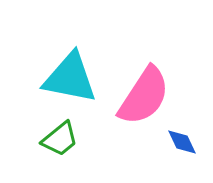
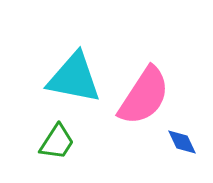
cyan triangle: moved 4 px right
green trapezoid: moved 3 px left, 3 px down; rotated 18 degrees counterclockwise
